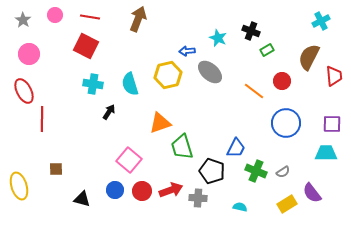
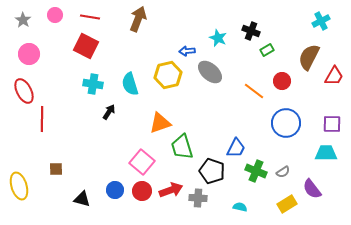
red trapezoid at (334, 76): rotated 35 degrees clockwise
pink square at (129, 160): moved 13 px right, 2 px down
purple semicircle at (312, 193): moved 4 px up
